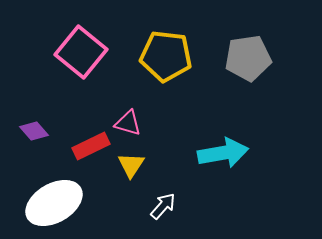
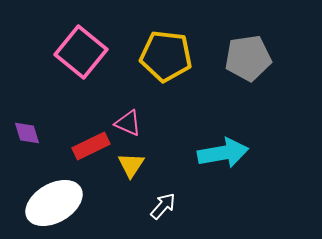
pink triangle: rotated 8 degrees clockwise
purple diamond: moved 7 px left, 2 px down; rotated 24 degrees clockwise
